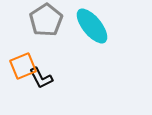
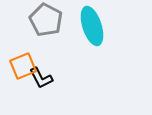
gray pentagon: rotated 12 degrees counterclockwise
cyan ellipse: rotated 21 degrees clockwise
